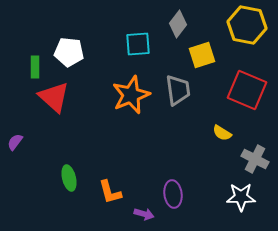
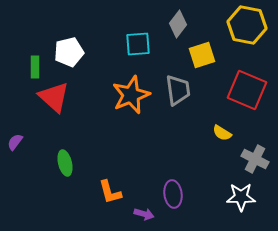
white pentagon: rotated 20 degrees counterclockwise
green ellipse: moved 4 px left, 15 px up
